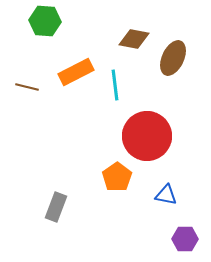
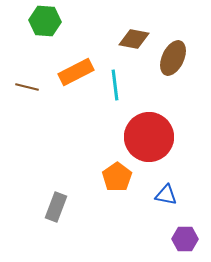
red circle: moved 2 px right, 1 px down
